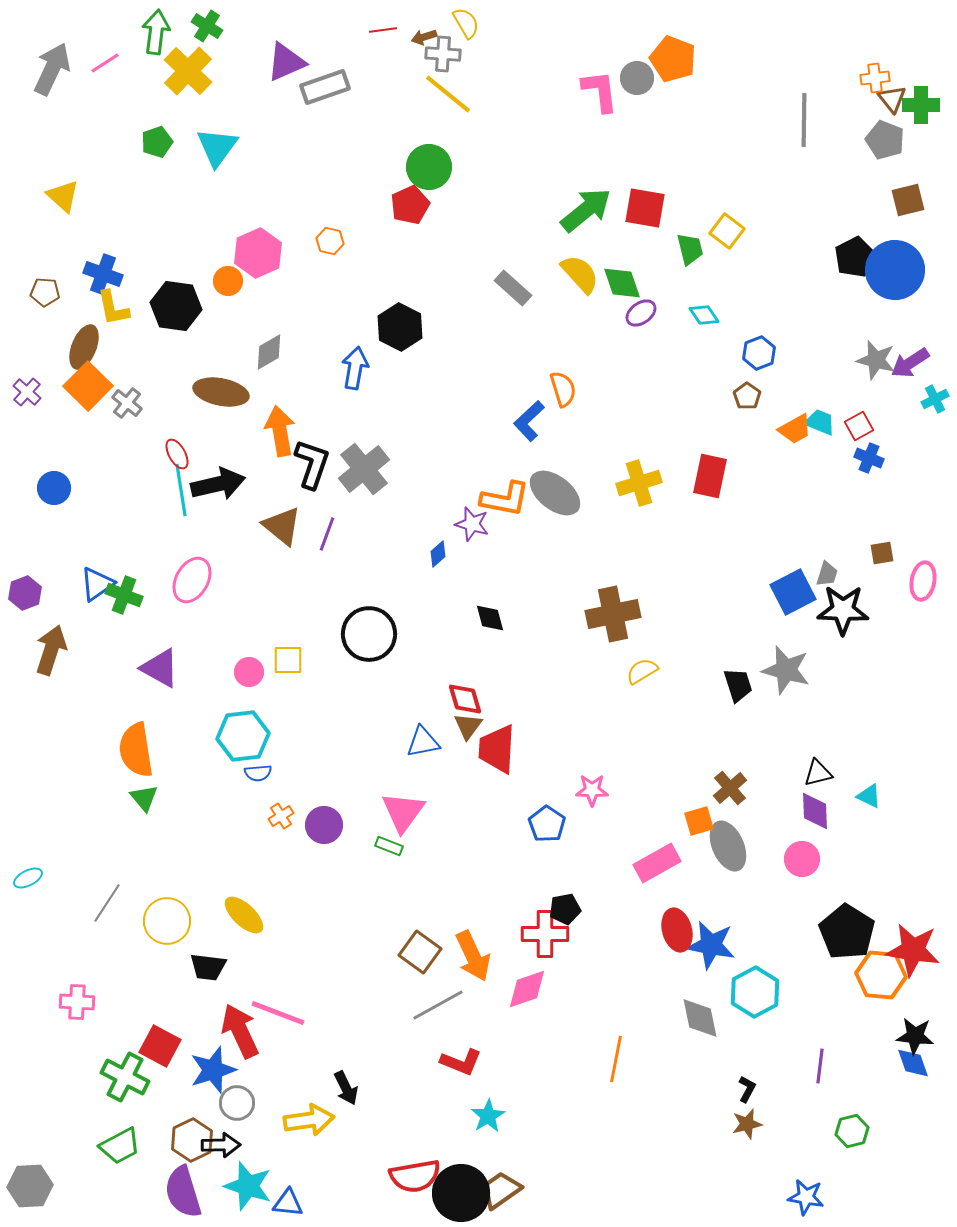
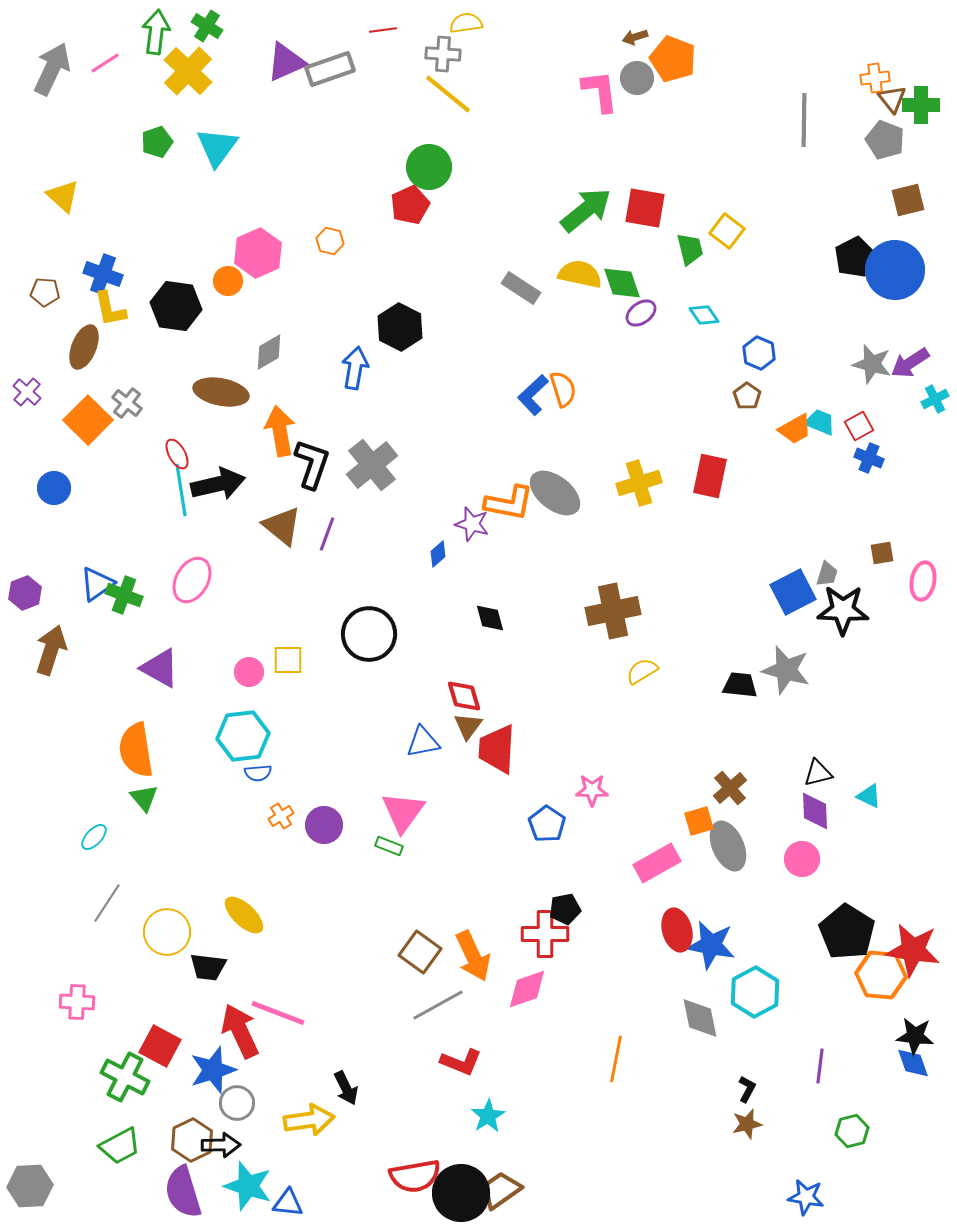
yellow semicircle at (466, 23): rotated 68 degrees counterclockwise
brown arrow at (424, 37): moved 211 px right
gray rectangle at (325, 87): moved 5 px right, 18 px up
yellow semicircle at (580, 274): rotated 36 degrees counterclockwise
gray rectangle at (513, 288): moved 8 px right; rotated 9 degrees counterclockwise
yellow L-shape at (113, 308): moved 3 px left, 1 px down
blue hexagon at (759, 353): rotated 16 degrees counterclockwise
gray star at (876, 360): moved 4 px left, 4 px down
orange square at (88, 386): moved 34 px down
blue L-shape at (529, 421): moved 4 px right, 26 px up
gray cross at (364, 469): moved 8 px right, 4 px up
orange L-shape at (505, 499): moved 4 px right, 4 px down
brown cross at (613, 614): moved 3 px up
black trapezoid at (738, 685): moved 2 px right; rotated 66 degrees counterclockwise
red diamond at (465, 699): moved 1 px left, 3 px up
cyan ellipse at (28, 878): moved 66 px right, 41 px up; rotated 20 degrees counterclockwise
yellow circle at (167, 921): moved 11 px down
